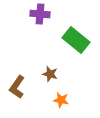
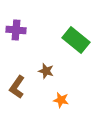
purple cross: moved 24 px left, 16 px down
brown star: moved 4 px left, 3 px up
